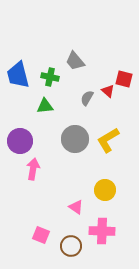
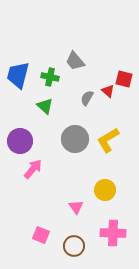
blue trapezoid: rotated 28 degrees clockwise
green triangle: rotated 48 degrees clockwise
pink arrow: rotated 30 degrees clockwise
pink triangle: rotated 21 degrees clockwise
pink cross: moved 11 px right, 2 px down
brown circle: moved 3 px right
